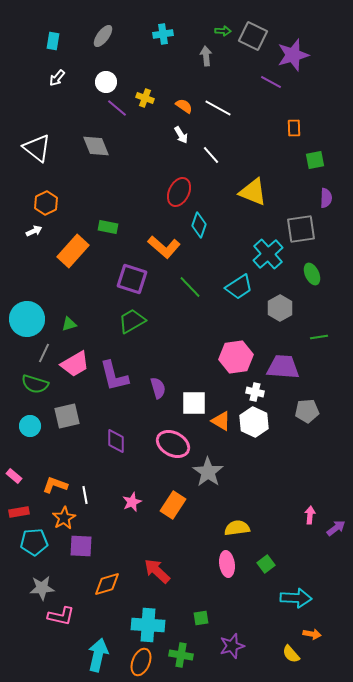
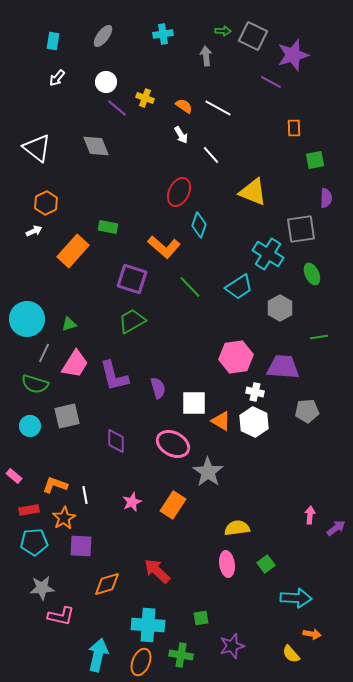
cyan cross at (268, 254): rotated 16 degrees counterclockwise
pink trapezoid at (75, 364): rotated 28 degrees counterclockwise
red rectangle at (19, 512): moved 10 px right, 2 px up
